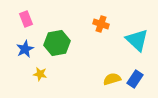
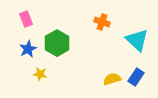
orange cross: moved 1 px right, 2 px up
green hexagon: rotated 20 degrees counterclockwise
blue star: moved 3 px right
blue rectangle: moved 1 px right, 2 px up
